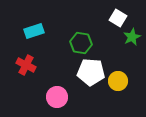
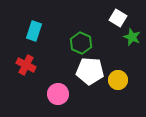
cyan rectangle: rotated 54 degrees counterclockwise
green star: rotated 24 degrees counterclockwise
green hexagon: rotated 15 degrees clockwise
white pentagon: moved 1 px left, 1 px up
yellow circle: moved 1 px up
pink circle: moved 1 px right, 3 px up
